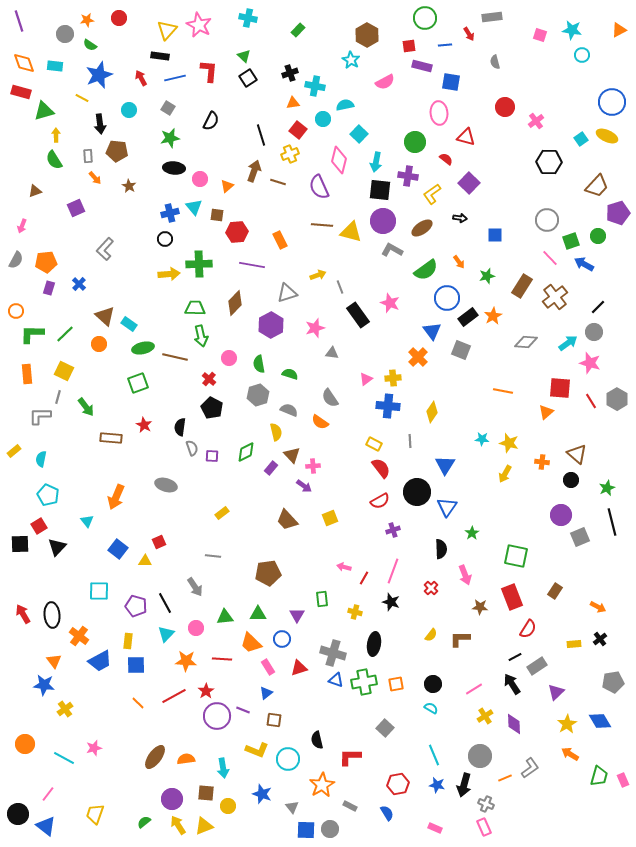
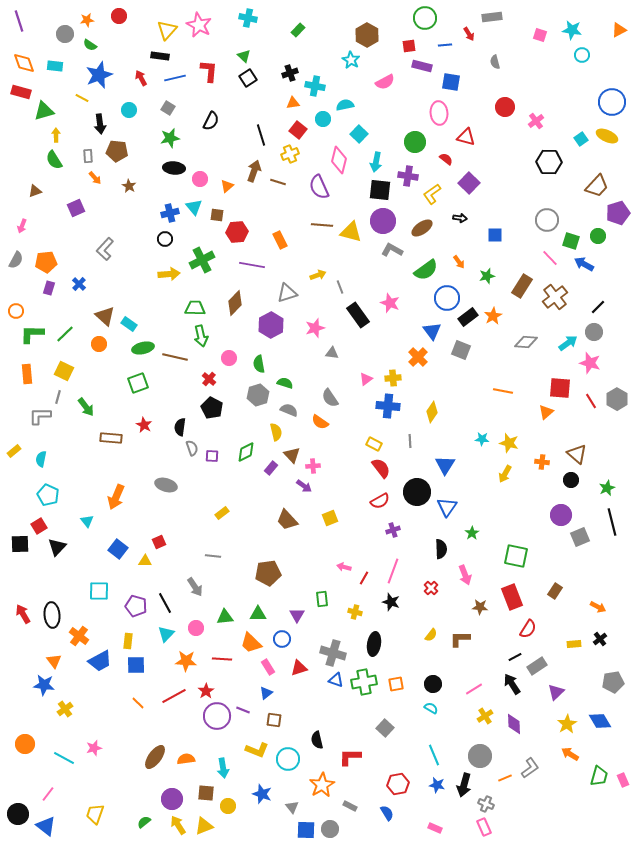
red circle at (119, 18): moved 2 px up
green square at (571, 241): rotated 36 degrees clockwise
green cross at (199, 264): moved 3 px right, 4 px up; rotated 25 degrees counterclockwise
green semicircle at (290, 374): moved 5 px left, 9 px down
